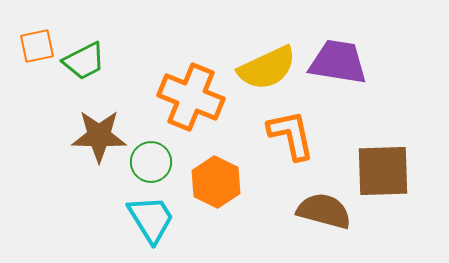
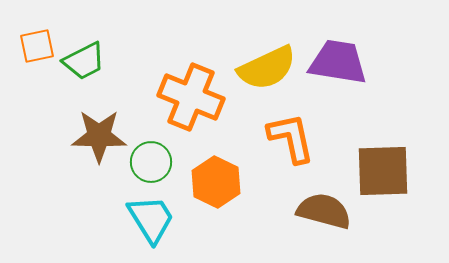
orange L-shape: moved 3 px down
